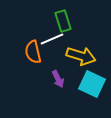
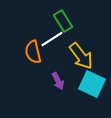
green rectangle: rotated 15 degrees counterclockwise
white line: rotated 10 degrees counterclockwise
yellow arrow: rotated 36 degrees clockwise
purple arrow: moved 2 px down
